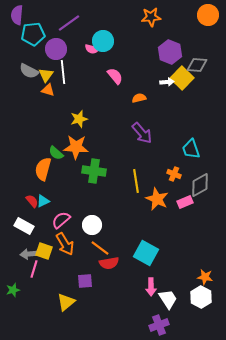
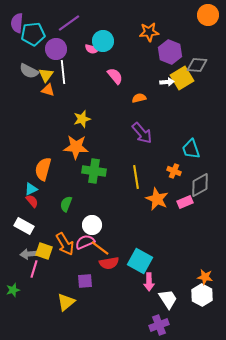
purple semicircle at (17, 15): moved 8 px down
orange star at (151, 17): moved 2 px left, 15 px down
yellow square at (182, 78): rotated 15 degrees clockwise
yellow star at (79, 119): moved 3 px right
green semicircle at (56, 153): moved 10 px right, 51 px down; rotated 70 degrees clockwise
orange cross at (174, 174): moved 3 px up
yellow line at (136, 181): moved 4 px up
cyan triangle at (43, 201): moved 12 px left, 12 px up
pink semicircle at (61, 220): moved 24 px right, 22 px down; rotated 18 degrees clockwise
cyan square at (146, 253): moved 6 px left, 8 px down
pink arrow at (151, 287): moved 2 px left, 5 px up
white hexagon at (201, 297): moved 1 px right, 2 px up
